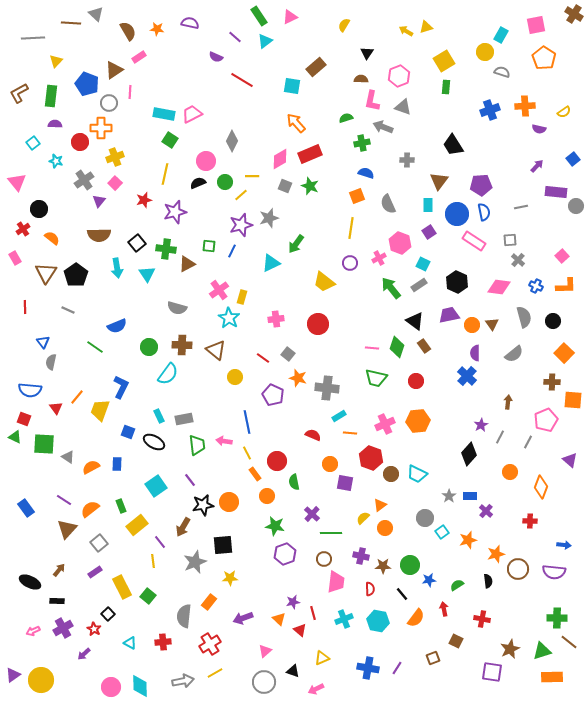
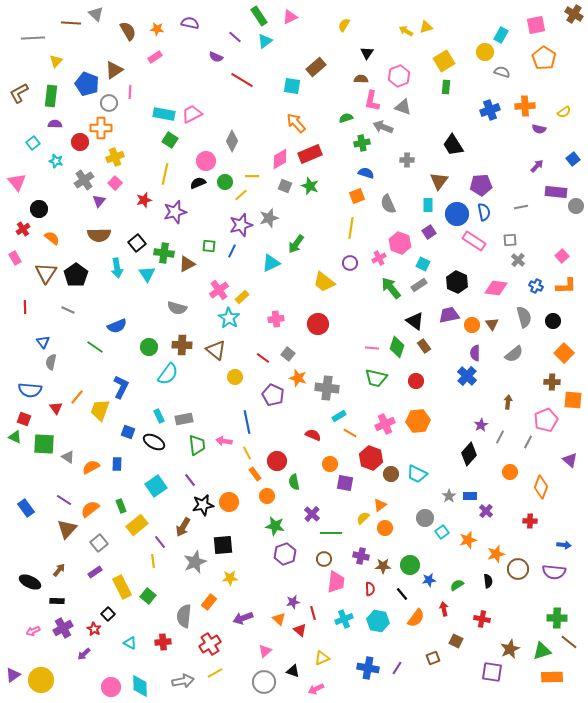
pink rectangle at (139, 57): moved 16 px right
green cross at (166, 249): moved 2 px left, 4 px down
pink diamond at (499, 287): moved 3 px left, 1 px down
yellow rectangle at (242, 297): rotated 32 degrees clockwise
orange line at (350, 433): rotated 24 degrees clockwise
